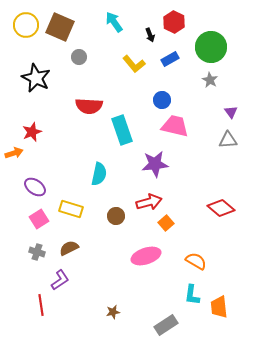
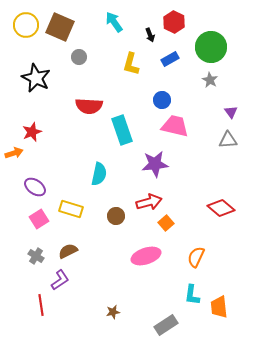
yellow L-shape: moved 3 px left; rotated 55 degrees clockwise
brown semicircle: moved 1 px left, 3 px down
gray cross: moved 1 px left, 4 px down; rotated 14 degrees clockwise
orange semicircle: moved 4 px up; rotated 95 degrees counterclockwise
